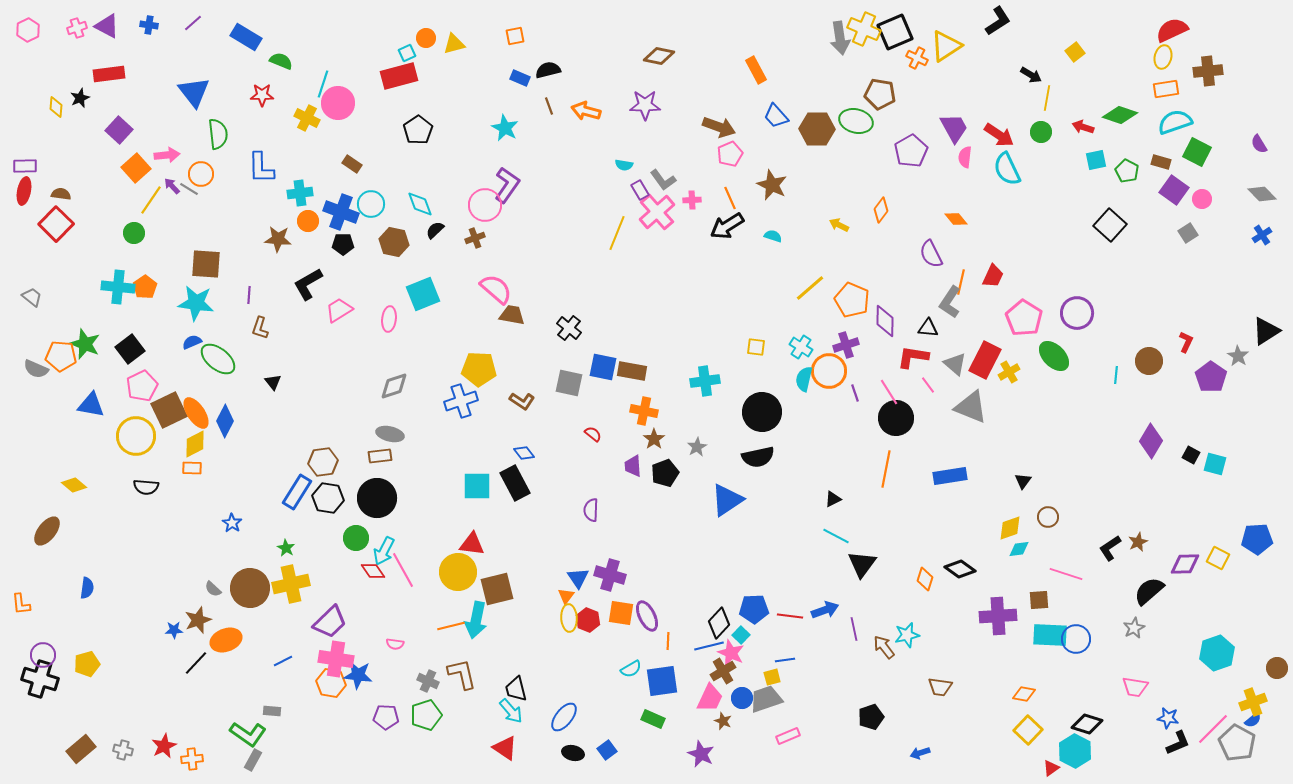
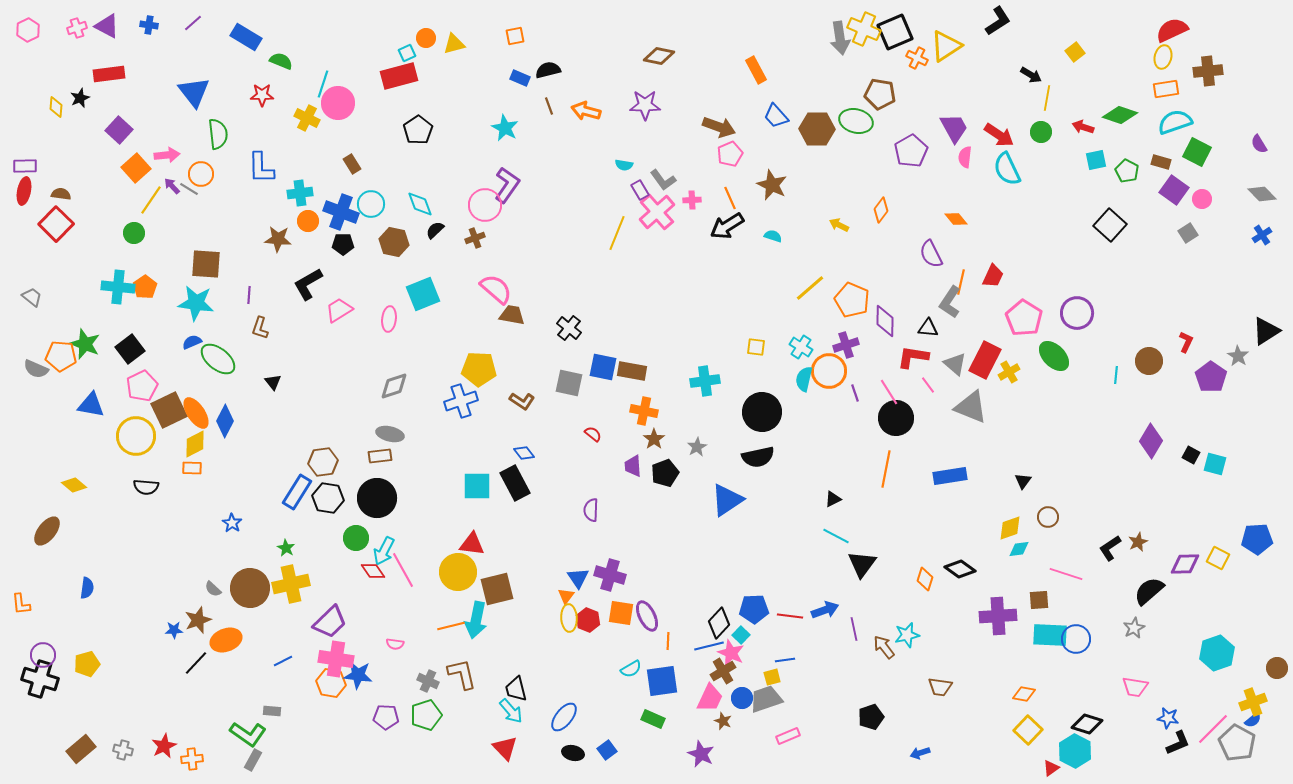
brown rectangle at (352, 164): rotated 24 degrees clockwise
red triangle at (505, 748): rotated 12 degrees clockwise
